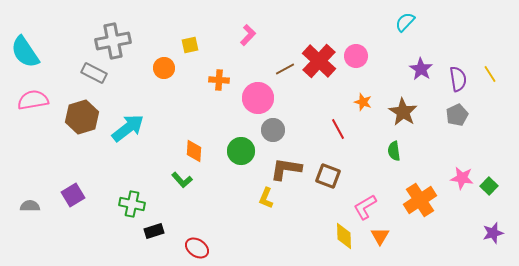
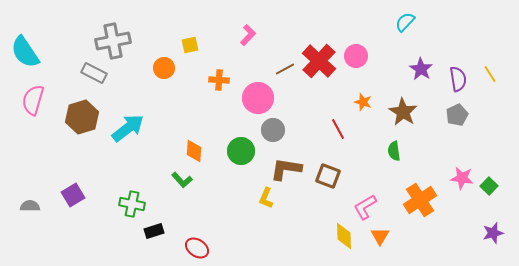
pink semicircle at (33, 100): rotated 64 degrees counterclockwise
